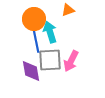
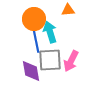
orange triangle: rotated 16 degrees clockwise
